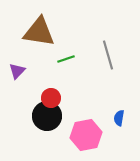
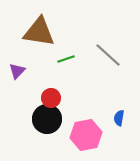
gray line: rotated 32 degrees counterclockwise
black circle: moved 3 px down
